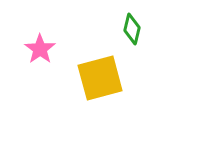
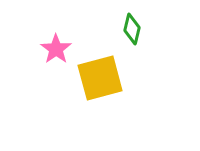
pink star: moved 16 px right
